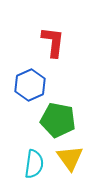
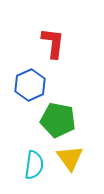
red L-shape: moved 1 px down
cyan semicircle: moved 1 px down
